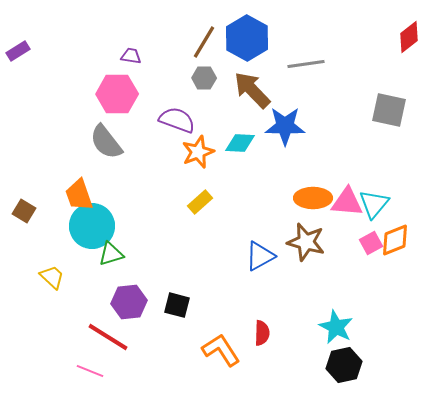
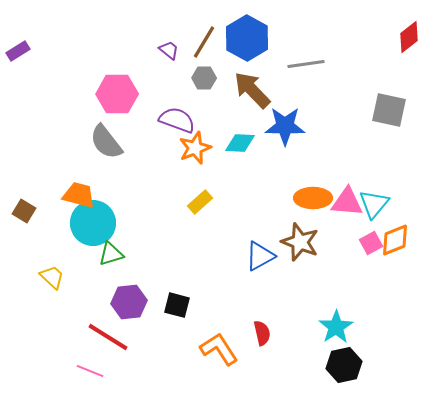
purple trapezoid: moved 38 px right, 6 px up; rotated 30 degrees clockwise
orange star: moved 3 px left, 4 px up
orange trapezoid: rotated 124 degrees clockwise
cyan circle: moved 1 px right, 3 px up
brown star: moved 6 px left; rotated 6 degrees clockwise
cyan star: rotated 12 degrees clockwise
red semicircle: rotated 15 degrees counterclockwise
orange L-shape: moved 2 px left, 1 px up
